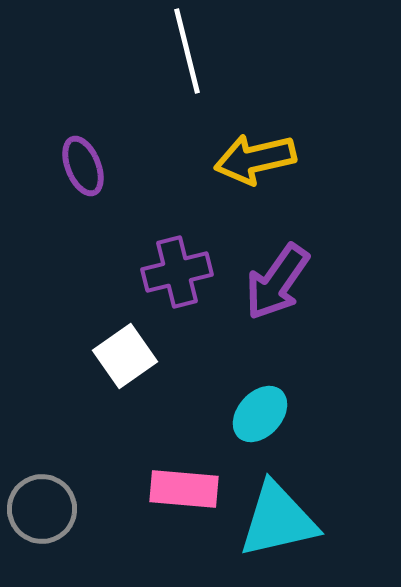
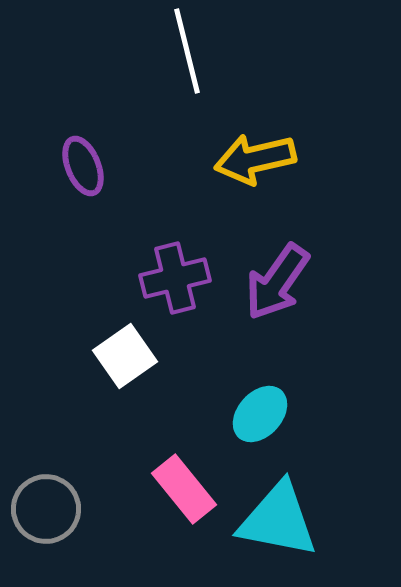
purple cross: moved 2 px left, 6 px down
pink rectangle: rotated 46 degrees clockwise
gray circle: moved 4 px right
cyan triangle: rotated 24 degrees clockwise
